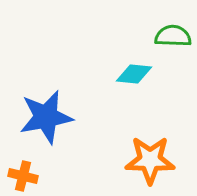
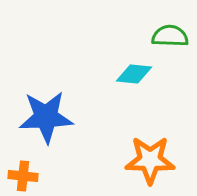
green semicircle: moved 3 px left
blue star: rotated 8 degrees clockwise
orange cross: rotated 8 degrees counterclockwise
